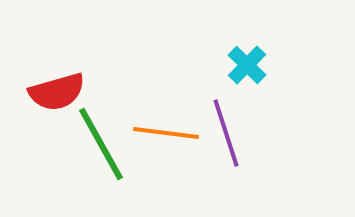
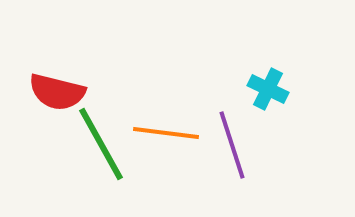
cyan cross: moved 21 px right, 24 px down; rotated 18 degrees counterclockwise
red semicircle: rotated 30 degrees clockwise
purple line: moved 6 px right, 12 px down
